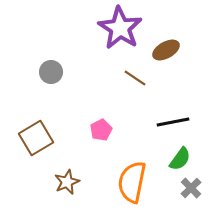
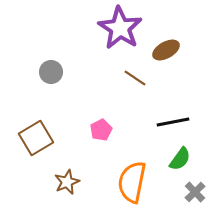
gray cross: moved 4 px right, 4 px down
